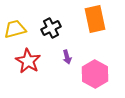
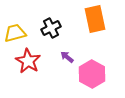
yellow trapezoid: moved 4 px down
purple arrow: rotated 144 degrees clockwise
pink hexagon: moved 3 px left
